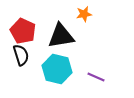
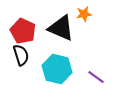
black triangle: moved 8 px up; rotated 32 degrees clockwise
purple line: rotated 12 degrees clockwise
